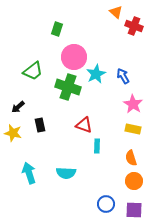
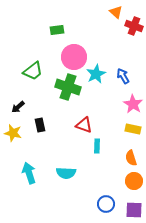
green rectangle: moved 1 px down; rotated 64 degrees clockwise
